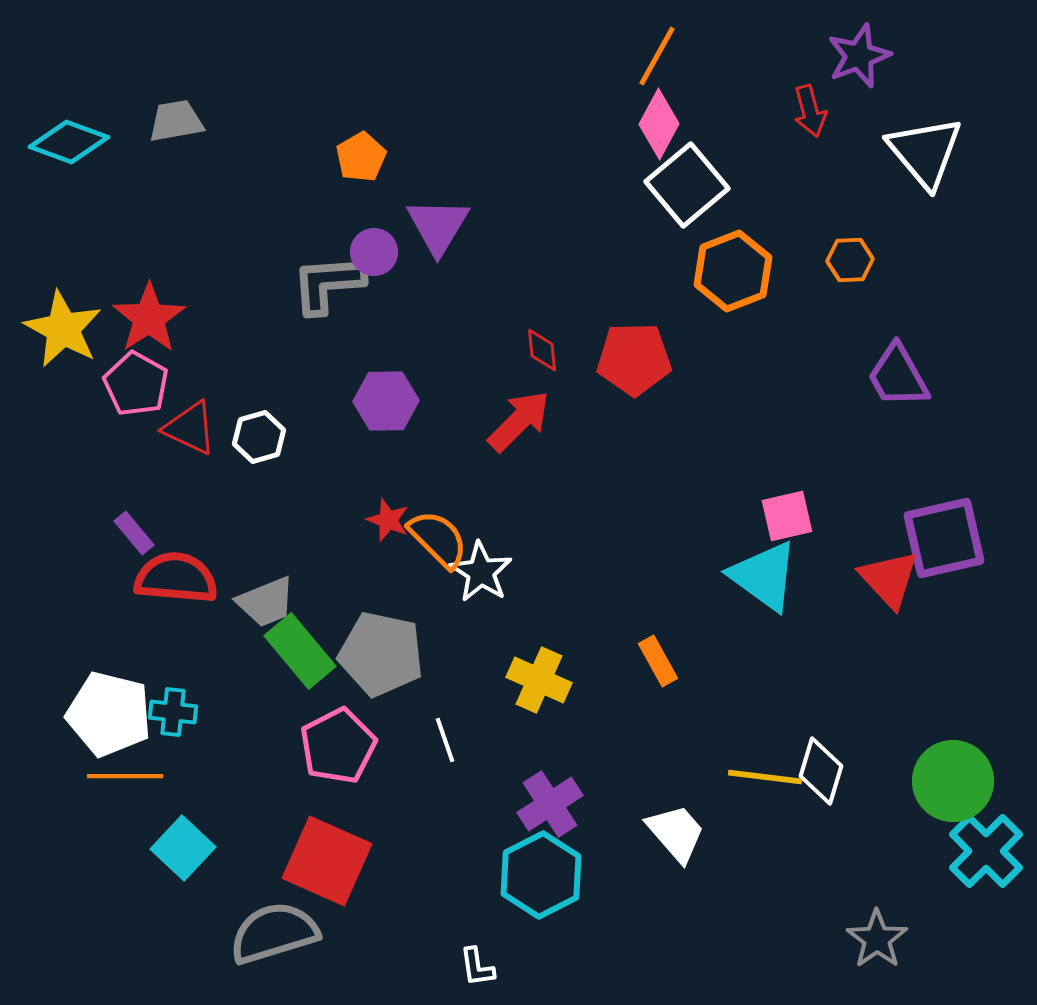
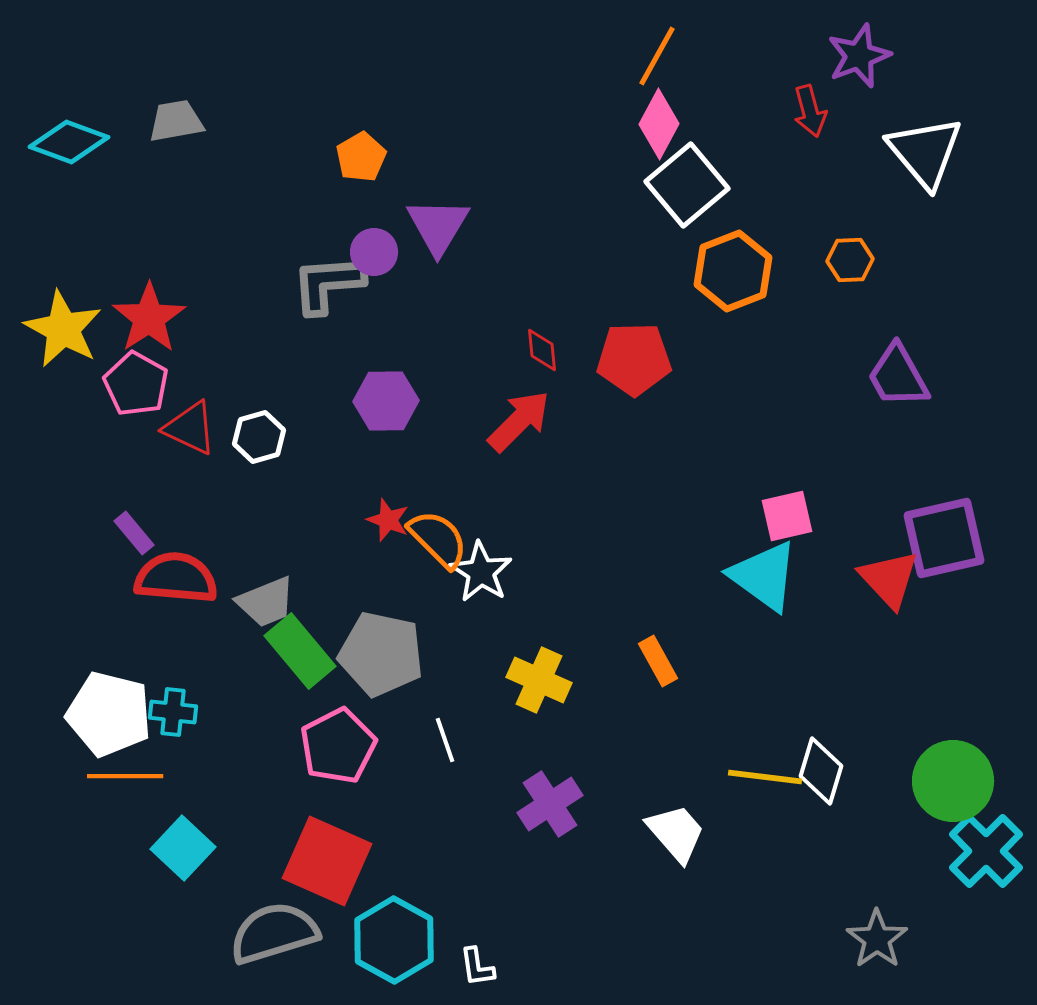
cyan hexagon at (541, 875): moved 147 px left, 65 px down; rotated 4 degrees counterclockwise
